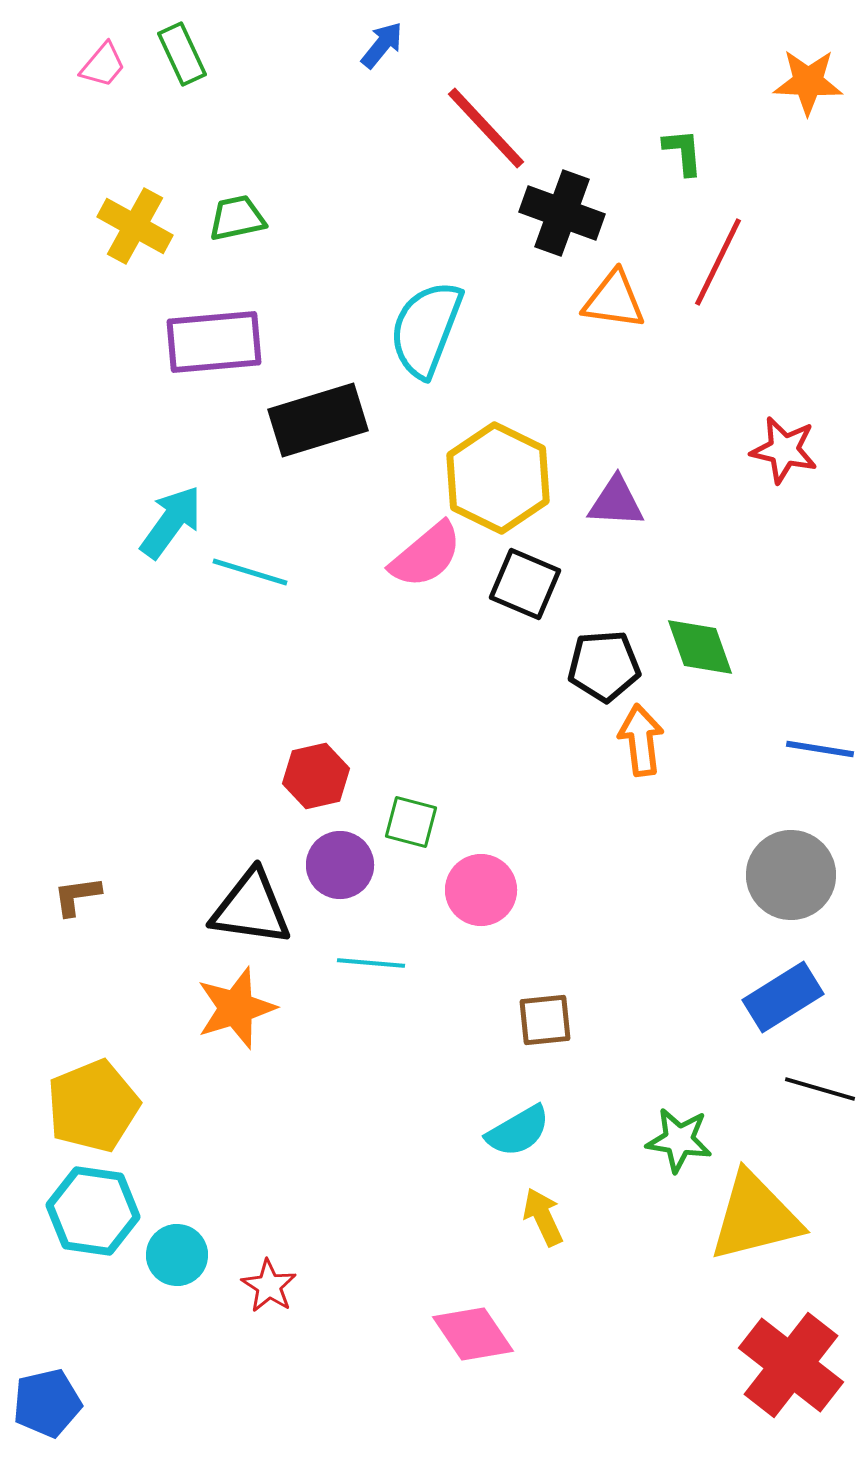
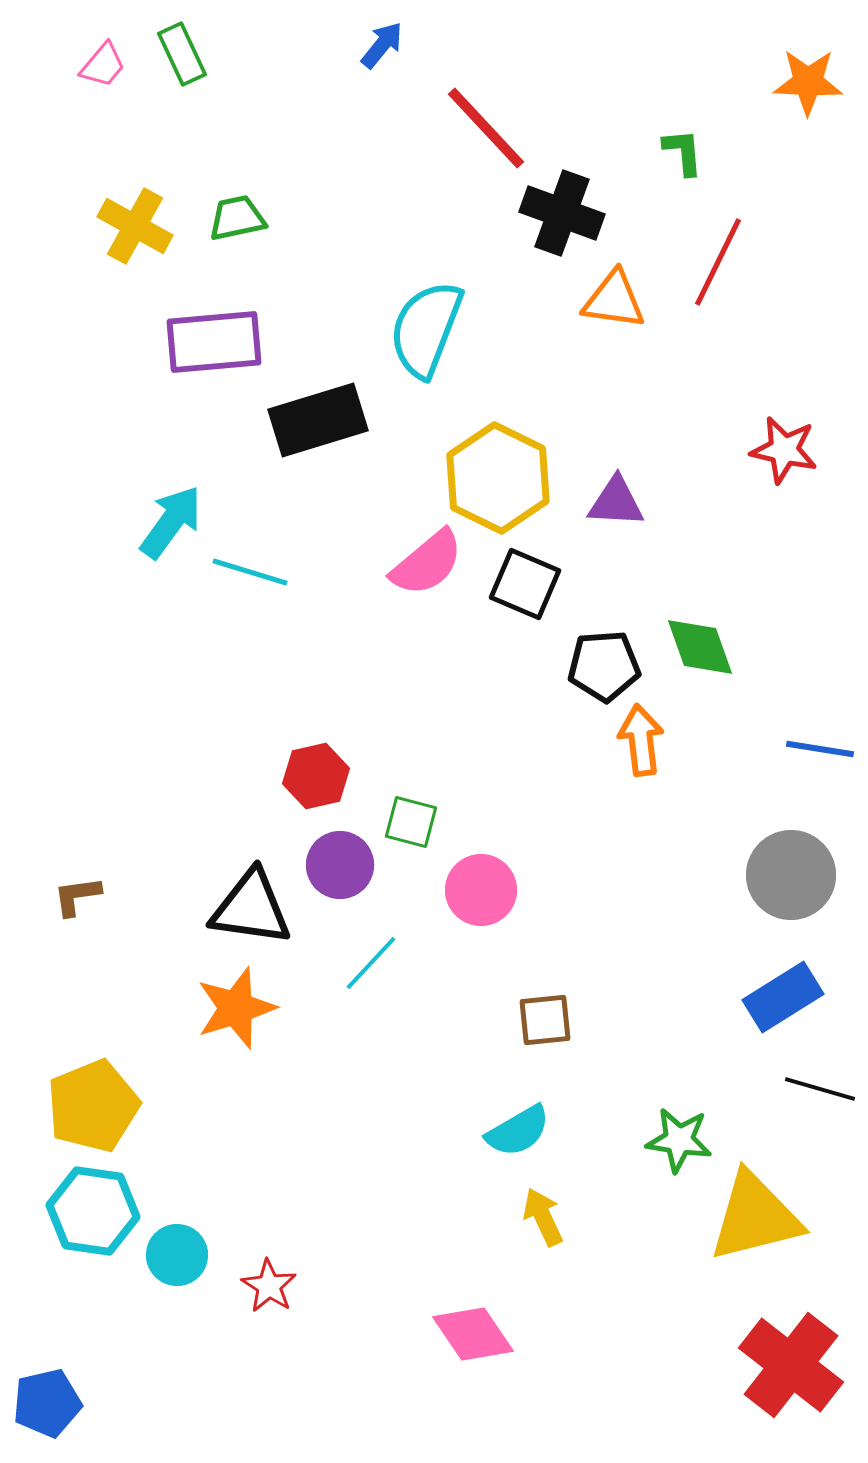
pink semicircle at (426, 555): moved 1 px right, 8 px down
cyan line at (371, 963): rotated 52 degrees counterclockwise
